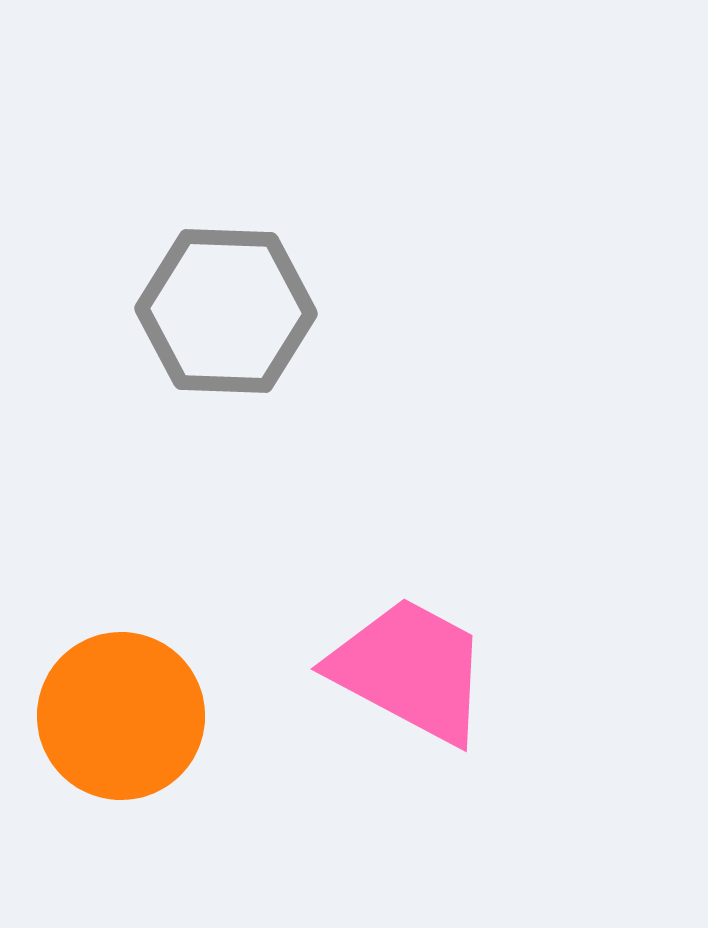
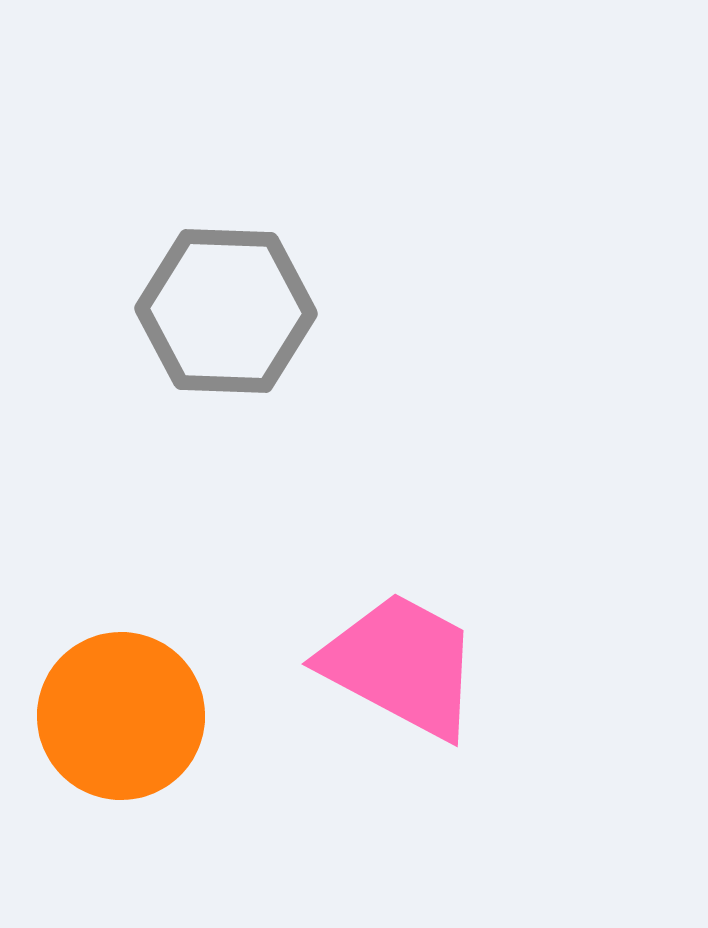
pink trapezoid: moved 9 px left, 5 px up
